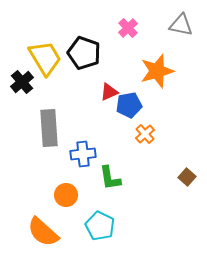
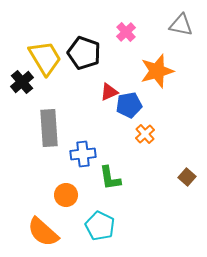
pink cross: moved 2 px left, 4 px down
